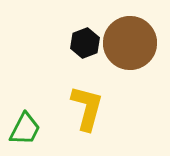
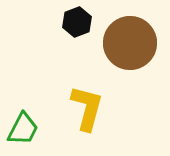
black hexagon: moved 8 px left, 21 px up
green trapezoid: moved 2 px left
